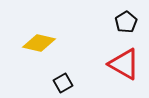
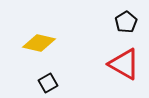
black square: moved 15 px left
